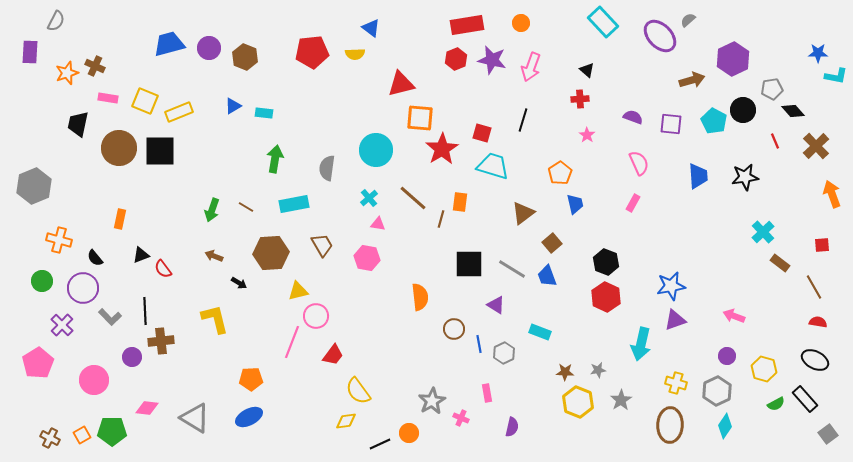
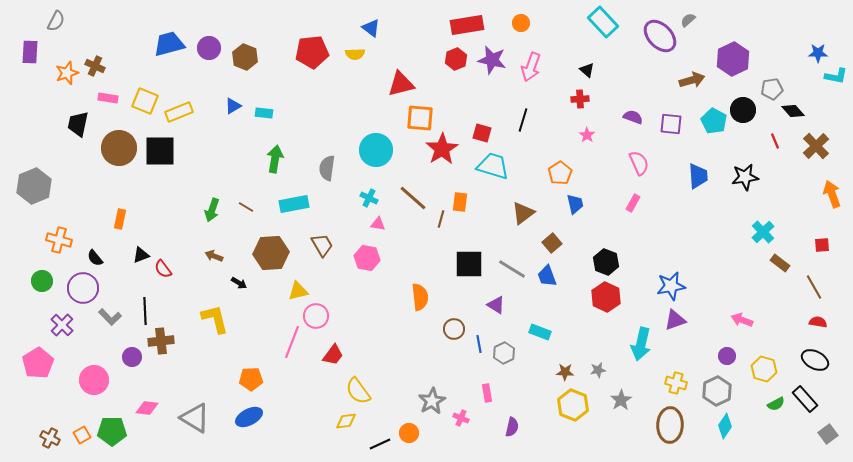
cyan cross at (369, 198): rotated 24 degrees counterclockwise
pink arrow at (734, 316): moved 8 px right, 4 px down
yellow hexagon at (578, 402): moved 5 px left, 3 px down
